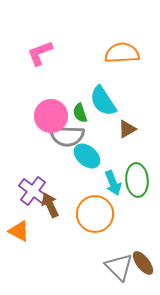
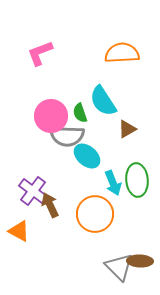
brown ellipse: moved 3 px left, 2 px up; rotated 50 degrees counterclockwise
